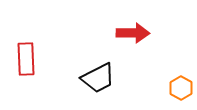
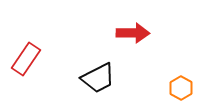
red rectangle: rotated 36 degrees clockwise
